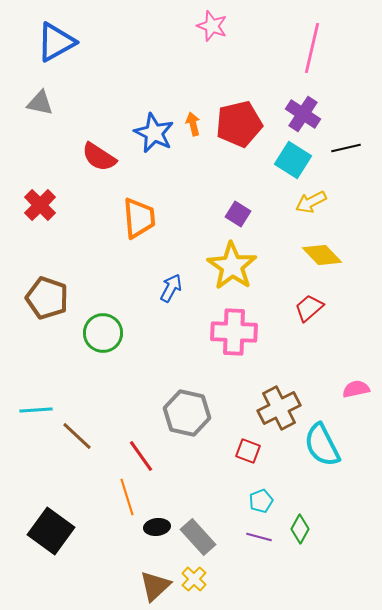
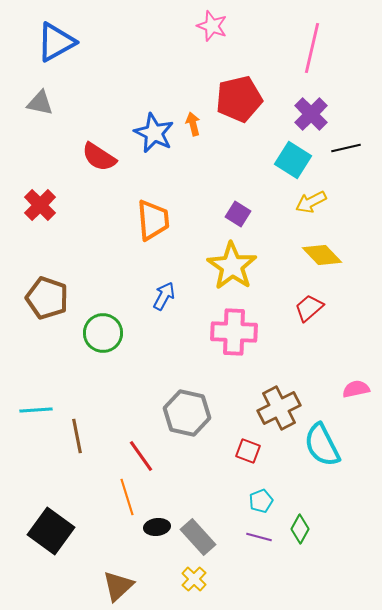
purple cross: moved 8 px right; rotated 12 degrees clockwise
red pentagon: moved 25 px up
orange trapezoid: moved 14 px right, 2 px down
blue arrow: moved 7 px left, 8 px down
brown line: rotated 36 degrees clockwise
brown triangle: moved 37 px left
